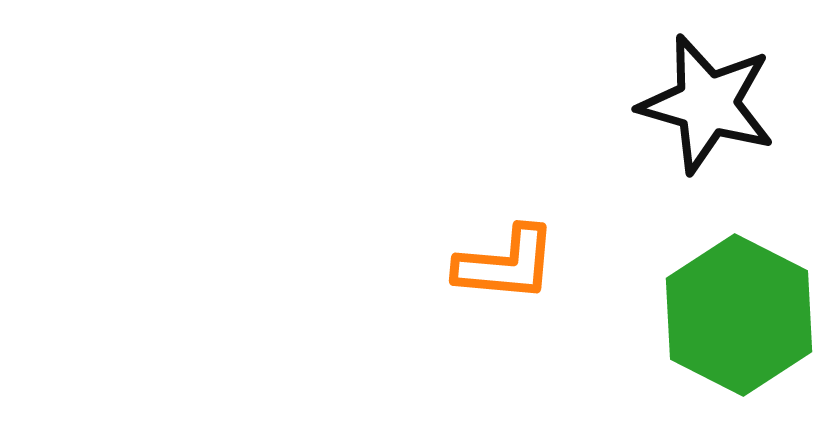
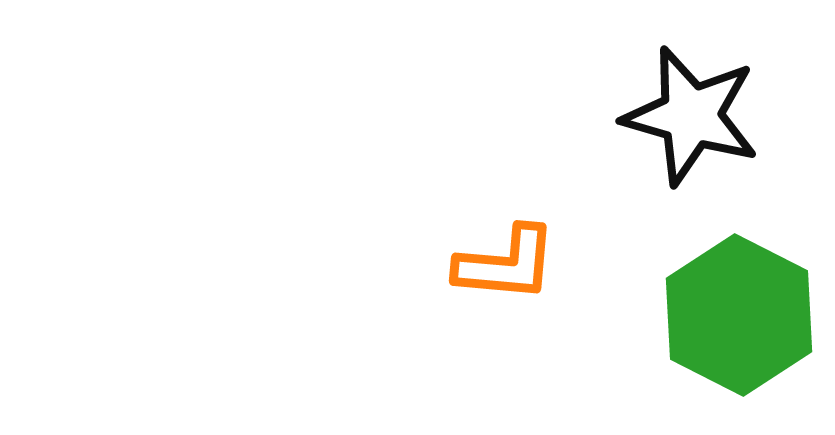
black star: moved 16 px left, 12 px down
